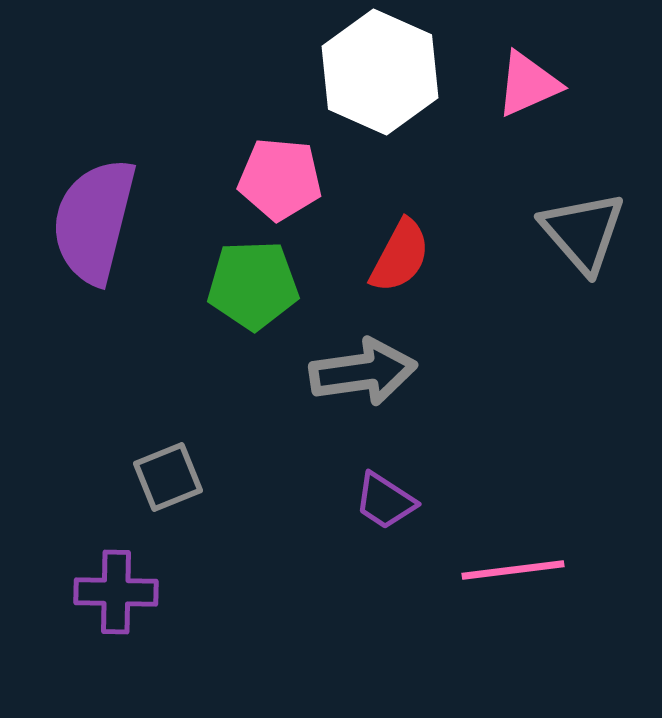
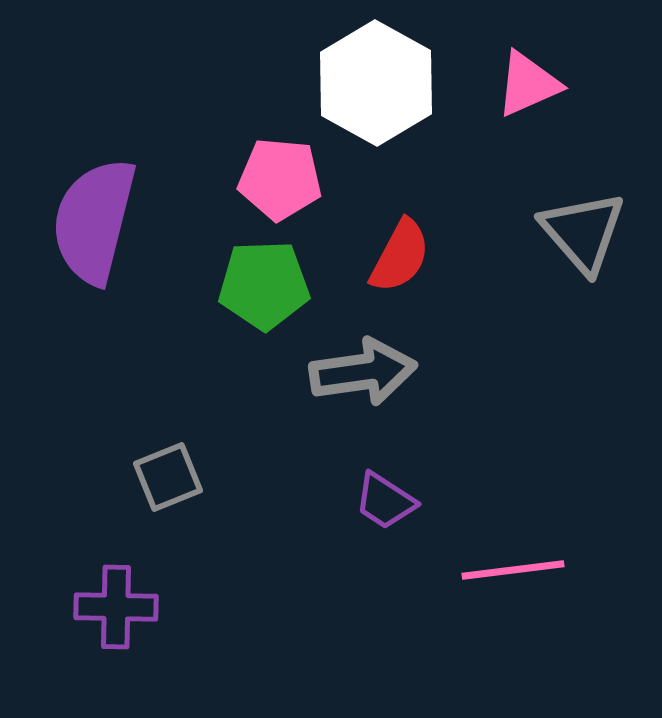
white hexagon: moved 4 px left, 11 px down; rotated 5 degrees clockwise
green pentagon: moved 11 px right
purple cross: moved 15 px down
